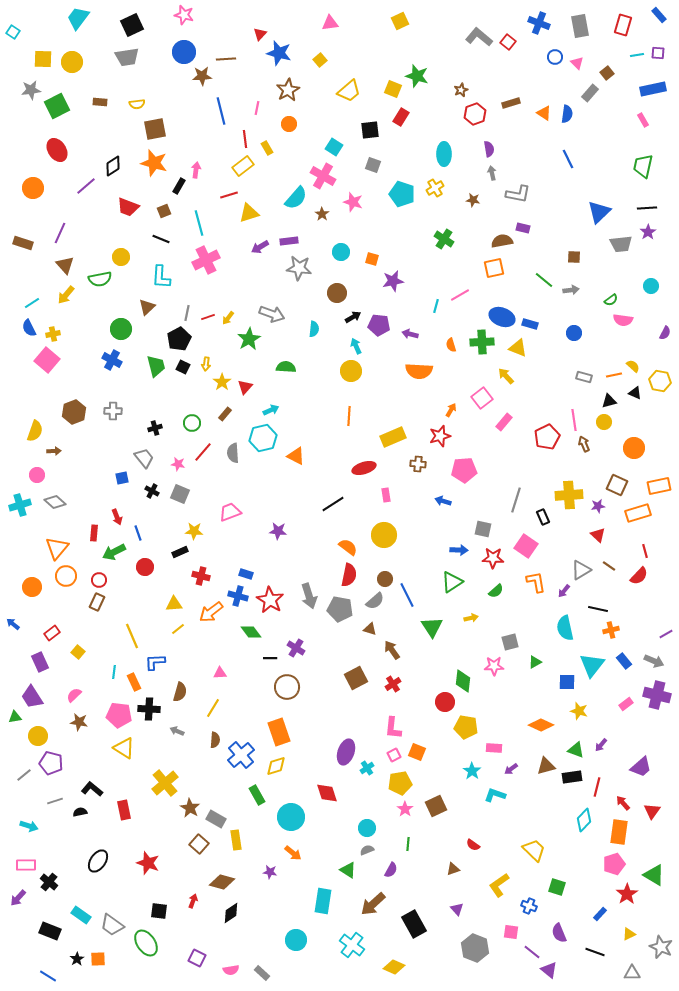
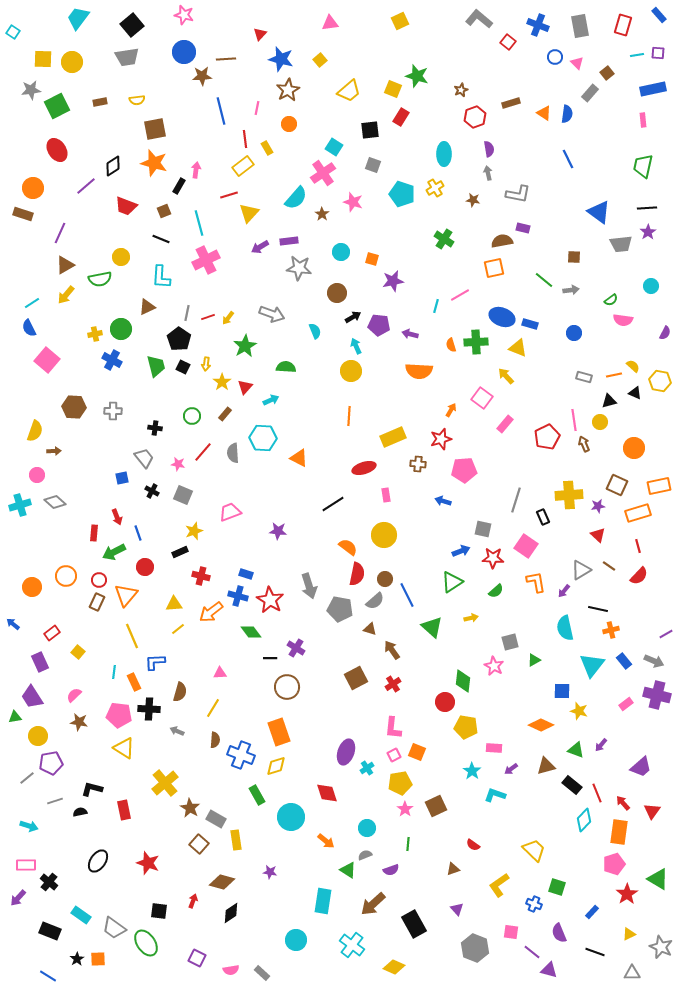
blue cross at (539, 23): moved 1 px left, 2 px down
black square at (132, 25): rotated 15 degrees counterclockwise
gray L-shape at (479, 37): moved 18 px up
blue star at (279, 53): moved 2 px right, 6 px down
brown rectangle at (100, 102): rotated 16 degrees counterclockwise
yellow semicircle at (137, 104): moved 4 px up
red hexagon at (475, 114): moved 3 px down
pink rectangle at (643, 120): rotated 24 degrees clockwise
gray arrow at (492, 173): moved 4 px left
pink cross at (323, 176): moved 3 px up; rotated 25 degrees clockwise
red trapezoid at (128, 207): moved 2 px left, 1 px up
blue triangle at (599, 212): rotated 40 degrees counterclockwise
yellow triangle at (249, 213): rotated 30 degrees counterclockwise
brown rectangle at (23, 243): moved 29 px up
brown triangle at (65, 265): rotated 42 degrees clockwise
brown triangle at (147, 307): rotated 18 degrees clockwise
cyan semicircle at (314, 329): moved 1 px right, 2 px down; rotated 28 degrees counterclockwise
yellow cross at (53, 334): moved 42 px right
black pentagon at (179, 339): rotated 10 degrees counterclockwise
green star at (249, 339): moved 4 px left, 7 px down
green cross at (482, 342): moved 6 px left
pink square at (482, 398): rotated 15 degrees counterclockwise
cyan arrow at (271, 410): moved 10 px up
brown hexagon at (74, 412): moved 5 px up; rotated 25 degrees clockwise
pink rectangle at (504, 422): moved 1 px right, 2 px down
yellow circle at (604, 422): moved 4 px left
green circle at (192, 423): moved 7 px up
black cross at (155, 428): rotated 24 degrees clockwise
red star at (440, 436): moved 1 px right, 3 px down
cyan hexagon at (263, 438): rotated 16 degrees clockwise
orange triangle at (296, 456): moved 3 px right, 2 px down
gray square at (180, 494): moved 3 px right, 1 px down
yellow star at (194, 531): rotated 24 degrees counterclockwise
orange triangle at (57, 548): moved 69 px right, 47 px down
blue arrow at (459, 550): moved 2 px right, 1 px down; rotated 24 degrees counterclockwise
red line at (645, 551): moved 7 px left, 5 px up
red semicircle at (349, 575): moved 8 px right, 1 px up
gray arrow at (309, 596): moved 10 px up
green triangle at (432, 627): rotated 15 degrees counterclockwise
green triangle at (535, 662): moved 1 px left, 2 px up
pink star at (494, 666): rotated 30 degrees clockwise
blue square at (567, 682): moved 5 px left, 9 px down
blue cross at (241, 755): rotated 28 degrees counterclockwise
purple pentagon at (51, 763): rotated 25 degrees counterclockwise
gray line at (24, 775): moved 3 px right, 3 px down
black rectangle at (572, 777): moved 8 px down; rotated 48 degrees clockwise
red line at (597, 787): moved 6 px down; rotated 36 degrees counterclockwise
black L-shape at (92, 789): rotated 25 degrees counterclockwise
gray semicircle at (367, 850): moved 2 px left, 5 px down
orange arrow at (293, 853): moved 33 px right, 12 px up
purple semicircle at (391, 870): rotated 42 degrees clockwise
green triangle at (654, 875): moved 4 px right, 4 px down
blue cross at (529, 906): moved 5 px right, 2 px up
blue rectangle at (600, 914): moved 8 px left, 2 px up
gray trapezoid at (112, 925): moved 2 px right, 3 px down
purple triangle at (549, 970): rotated 24 degrees counterclockwise
